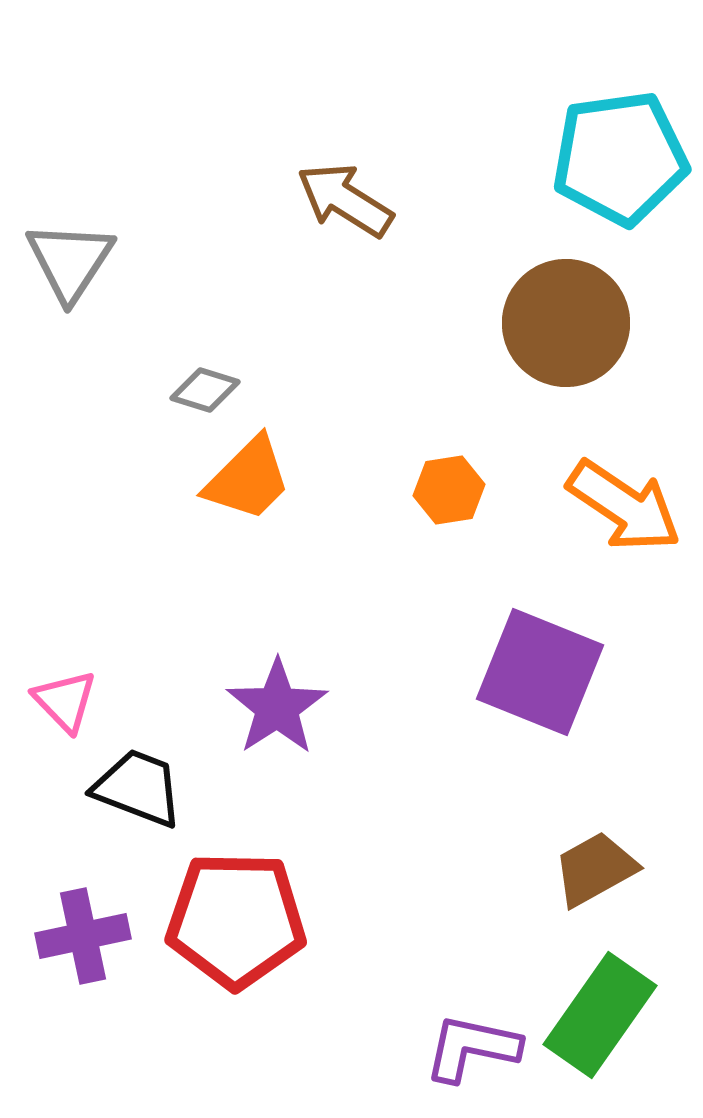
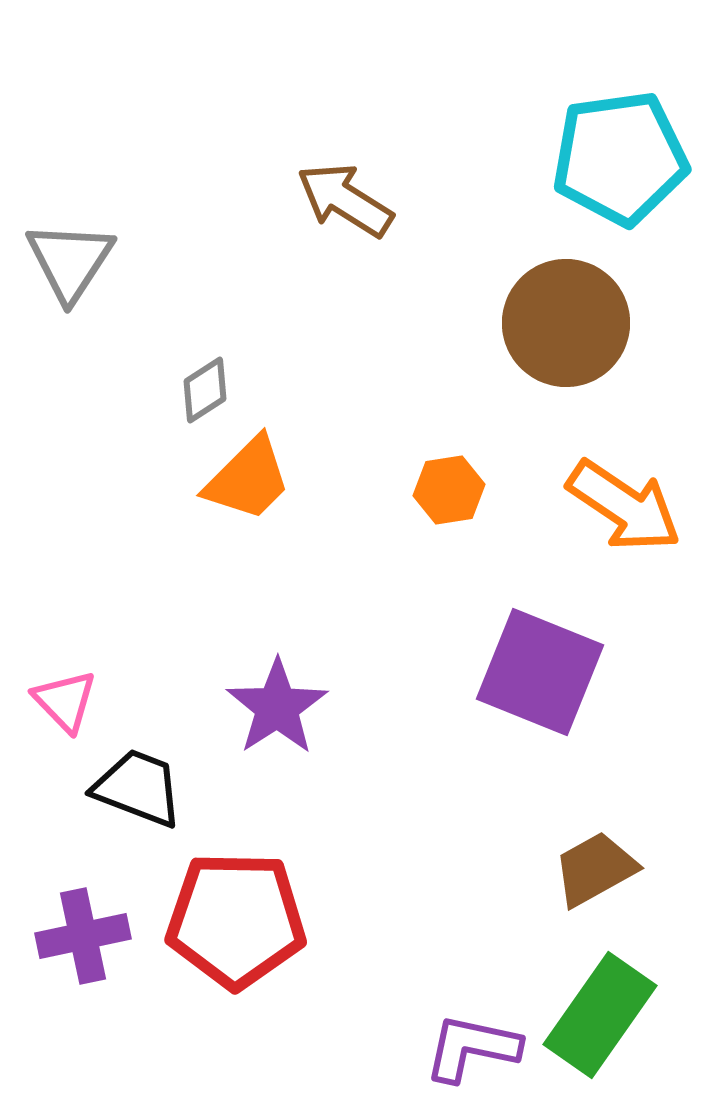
gray diamond: rotated 50 degrees counterclockwise
